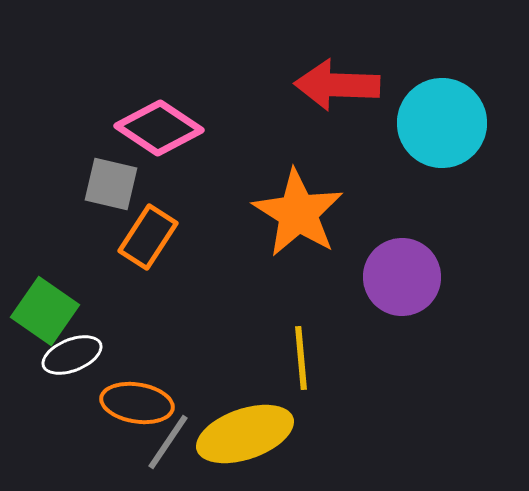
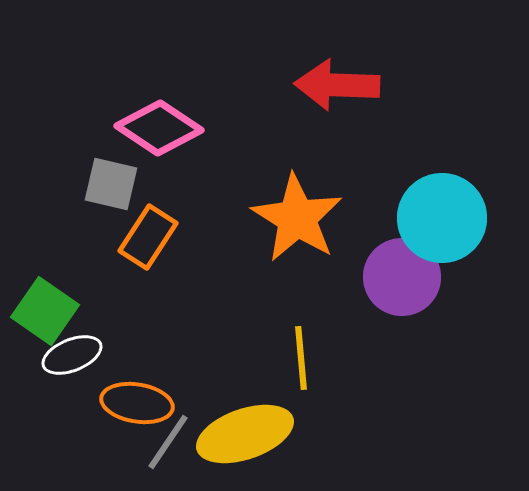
cyan circle: moved 95 px down
orange star: moved 1 px left, 5 px down
